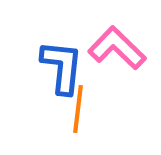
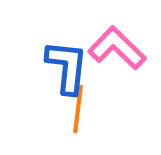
blue L-shape: moved 5 px right
